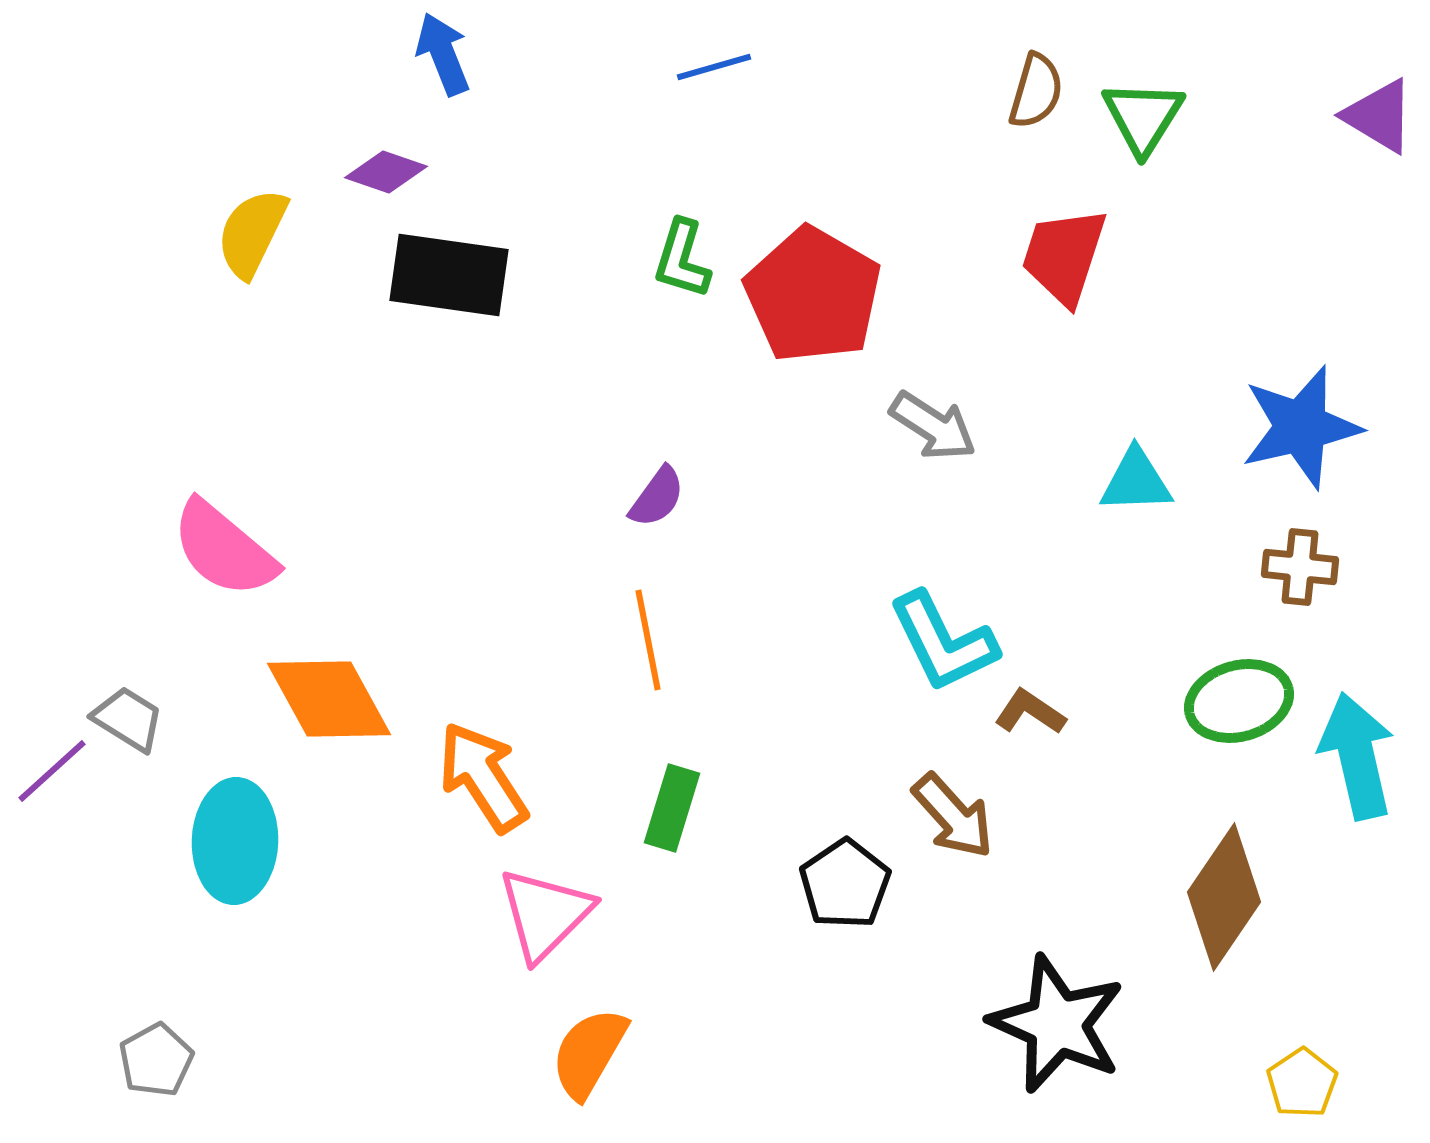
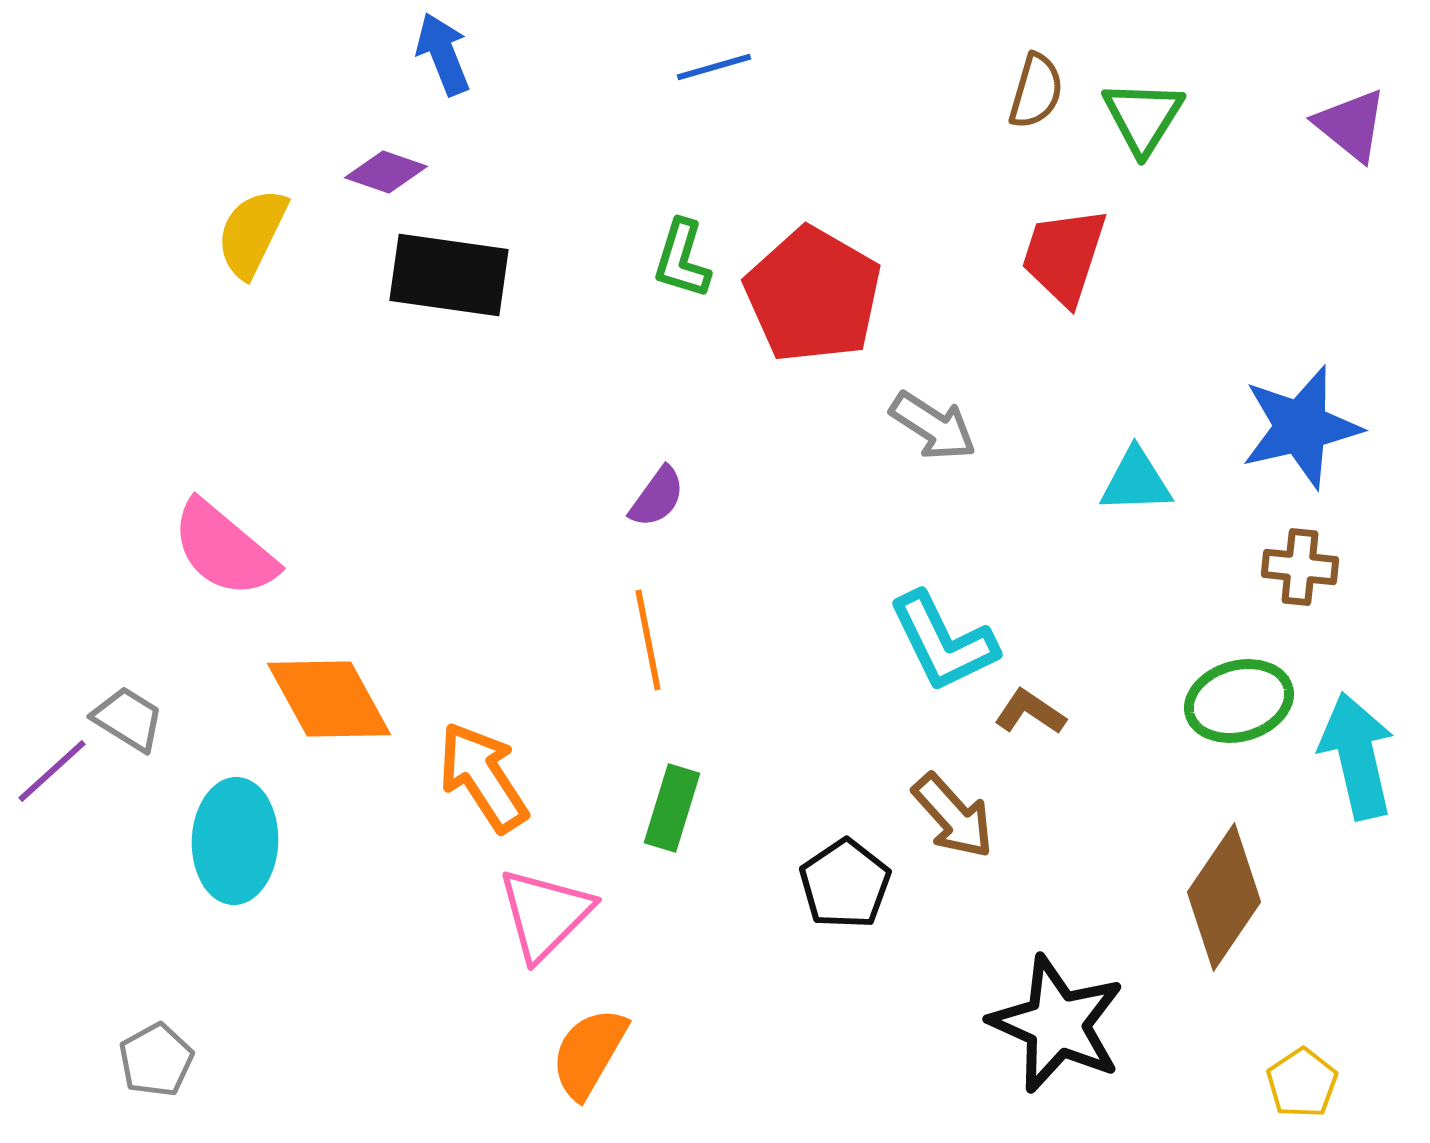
purple triangle: moved 28 px left, 9 px down; rotated 8 degrees clockwise
